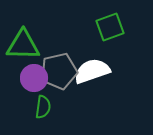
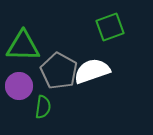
green triangle: moved 1 px down
gray pentagon: rotated 30 degrees counterclockwise
purple circle: moved 15 px left, 8 px down
